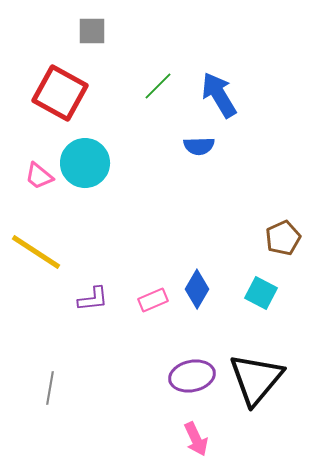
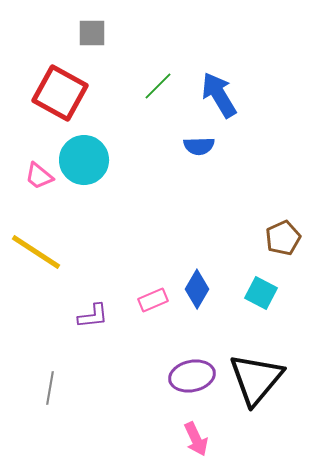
gray square: moved 2 px down
cyan circle: moved 1 px left, 3 px up
purple L-shape: moved 17 px down
